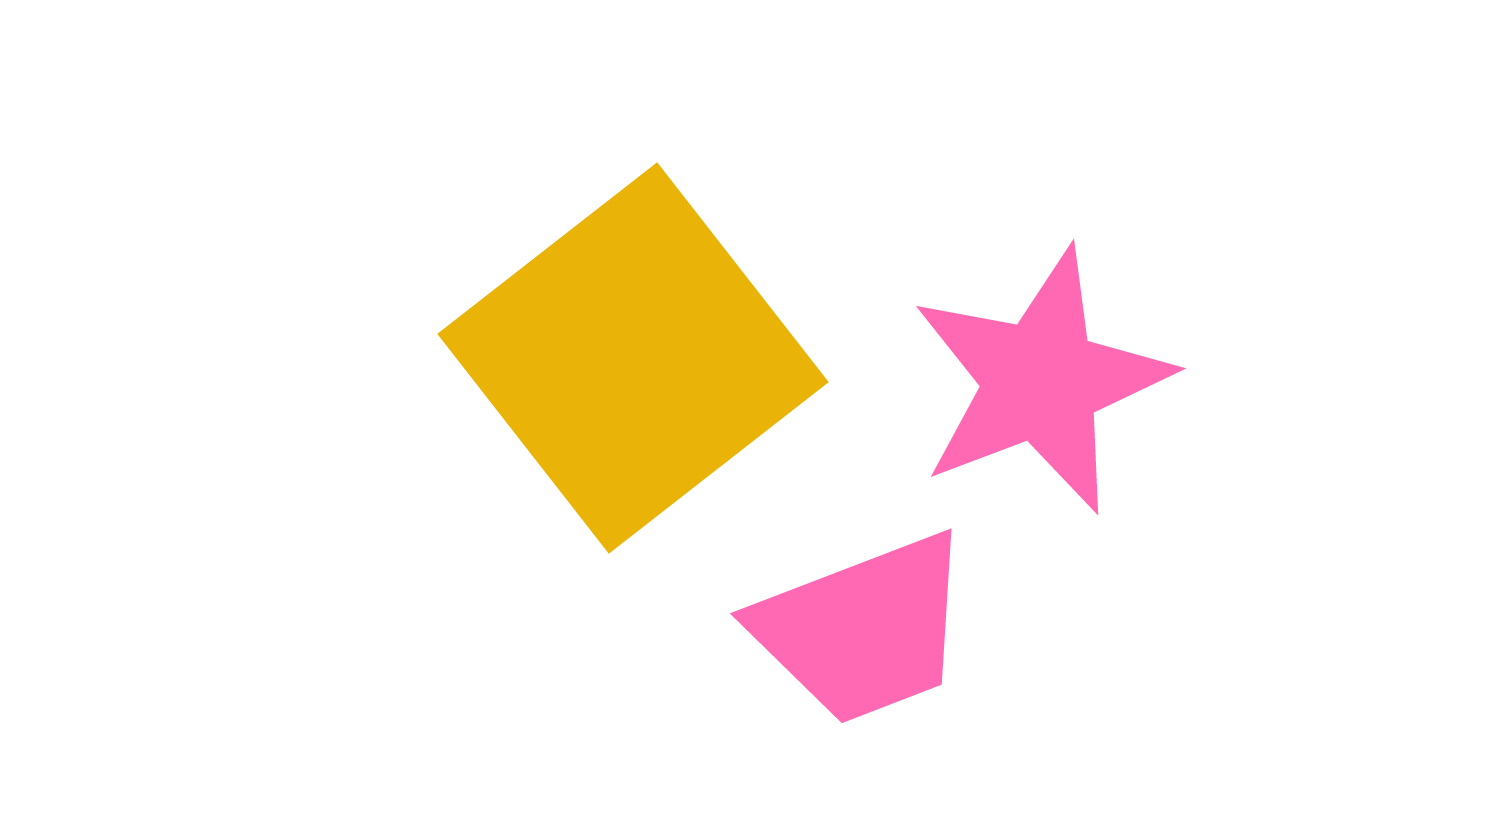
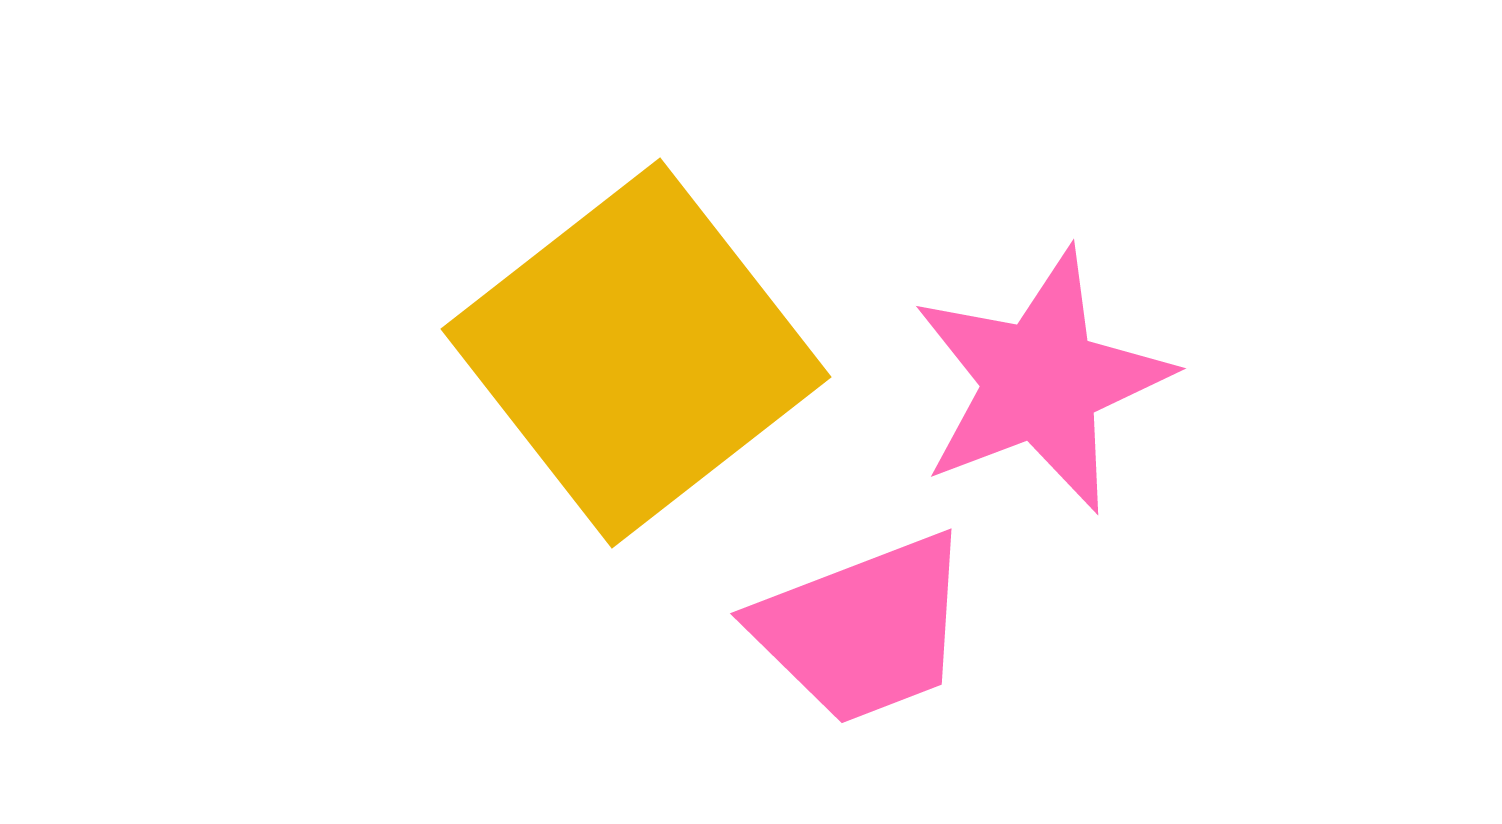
yellow square: moved 3 px right, 5 px up
